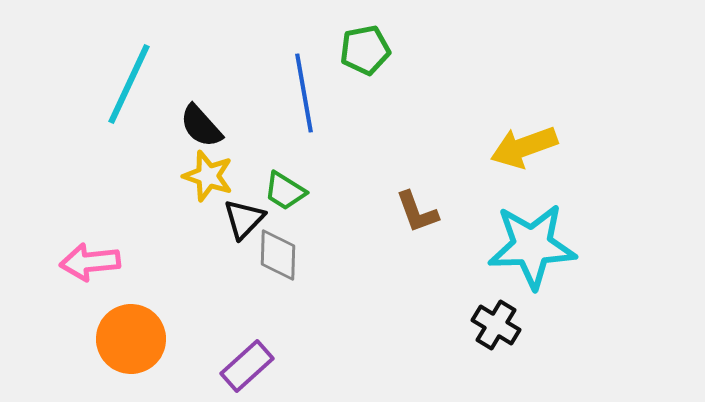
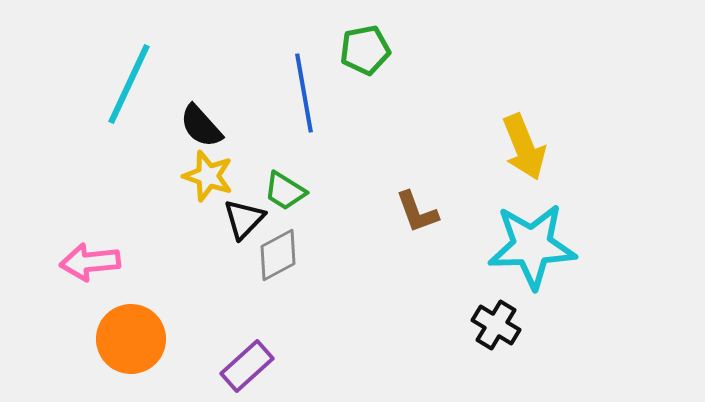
yellow arrow: rotated 92 degrees counterclockwise
gray diamond: rotated 60 degrees clockwise
